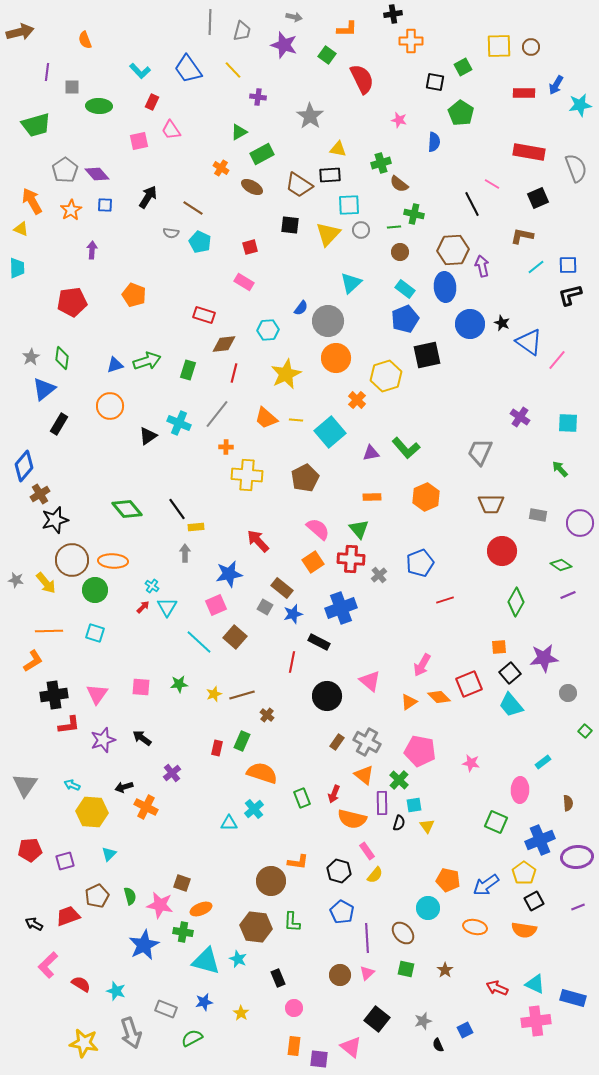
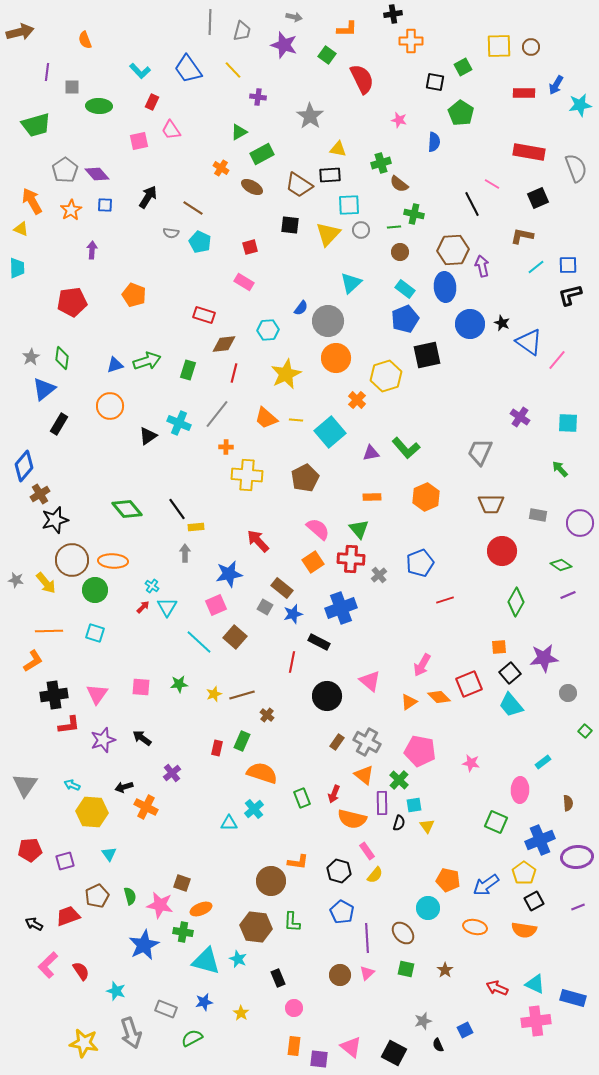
cyan triangle at (109, 854): rotated 21 degrees counterclockwise
red semicircle at (81, 984): moved 13 px up; rotated 24 degrees clockwise
black square at (377, 1019): moved 17 px right, 34 px down; rotated 10 degrees counterclockwise
